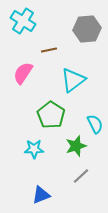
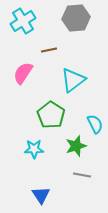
cyan cross: rotated 25 degrees clockwise
gray hexagon: moved 11 px left, 11 px up
gray line: moved 1 px right, 1 px up; rotated 54 degrees clockwise
blue triangle: rotated 42 degrees counterclockwise
